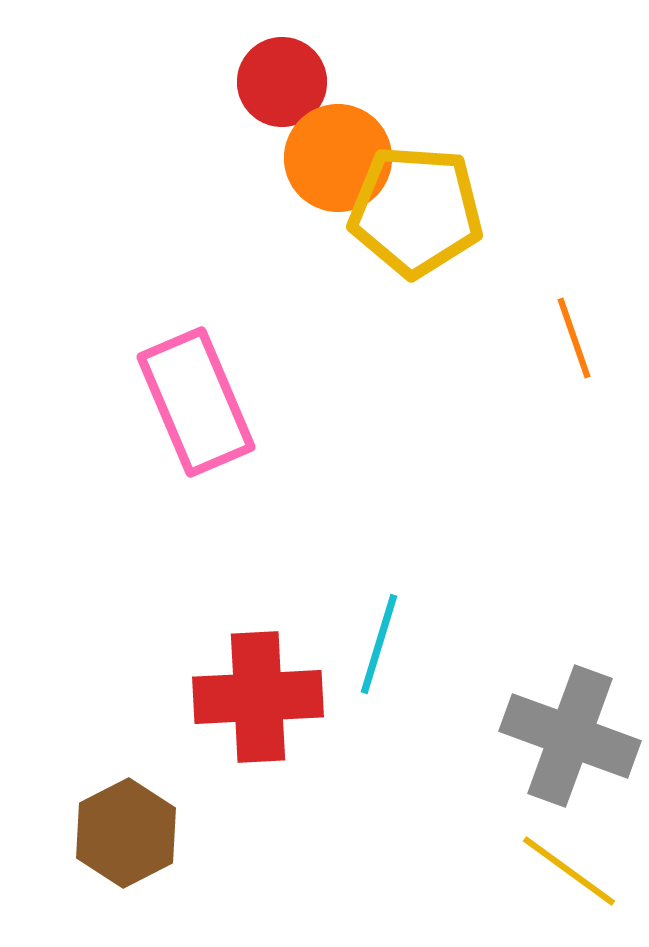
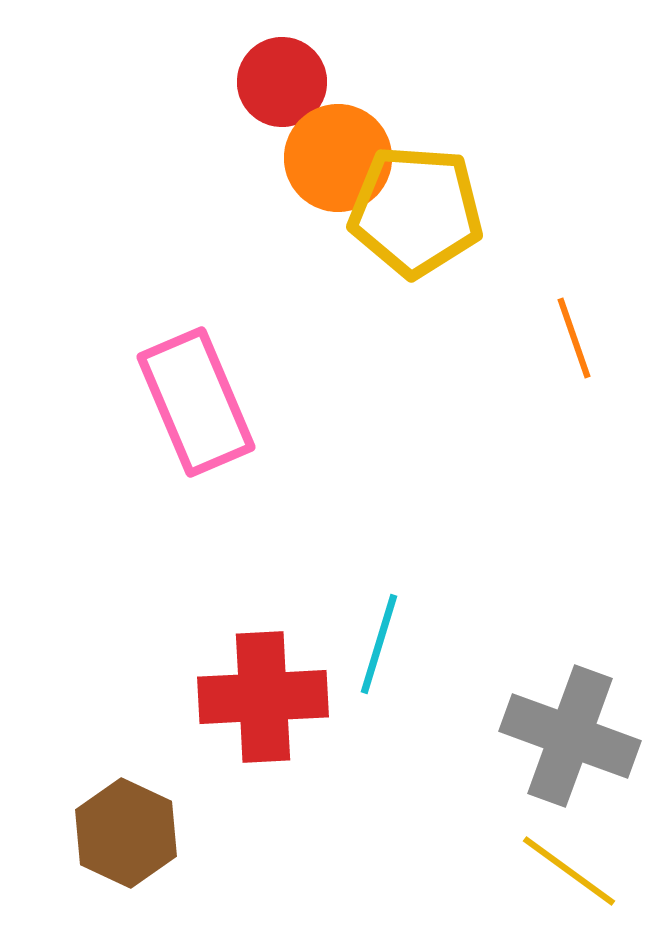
red cross: moved 5 px right
brown hexagon: rotated 8 degrees counterclockwise
